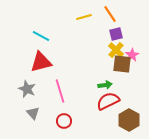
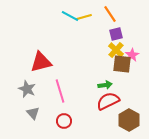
cyan line: moved 29 px right, 20 px up
